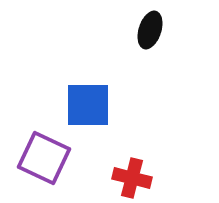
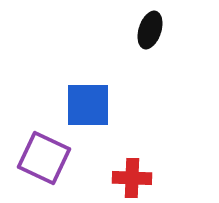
red cross: rotated 12 degrees counterclockwise
